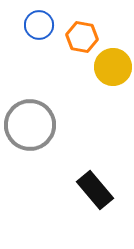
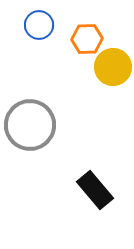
orange hexagon: moved 5 px right, 2 px down; rotated 12 degrees counterclockwise
